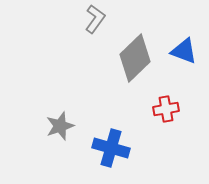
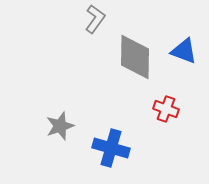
gray diamond: moved 1 px up; rotated 45 degrees counterclockwise
red cross: rotated 30 degrees clockwise
